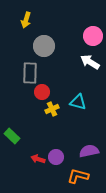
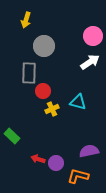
white arrow: rotated 114 degrees clockwise
gray rectangle: moved 1 px left
red circle: moved 1 px right, 1 px up
purple circle: moved 6 px down
